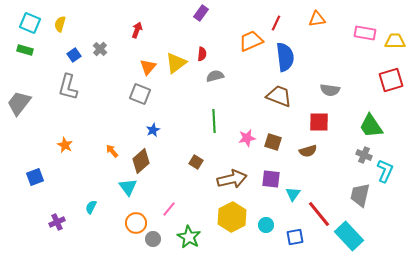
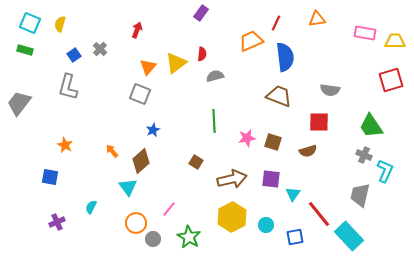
blue square at (35, 177): moved 15 px right; rotated 30 degrees clockwise
